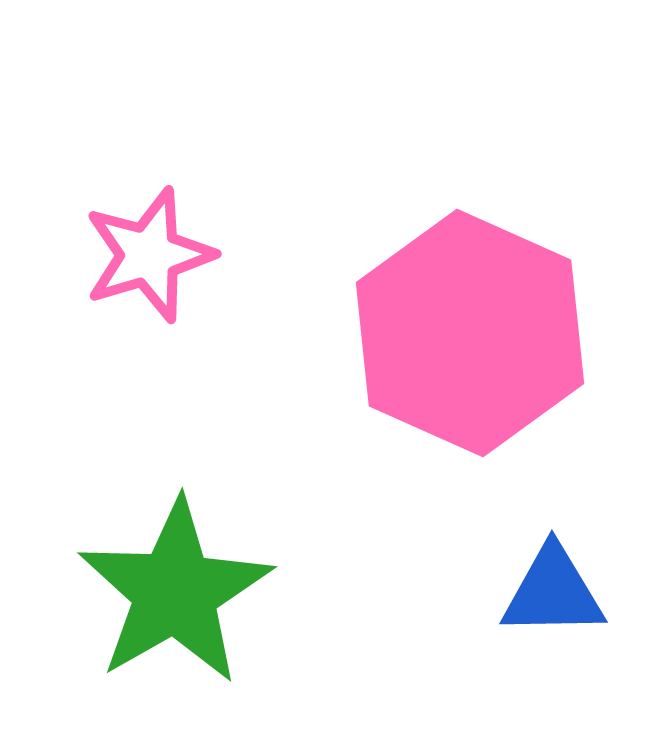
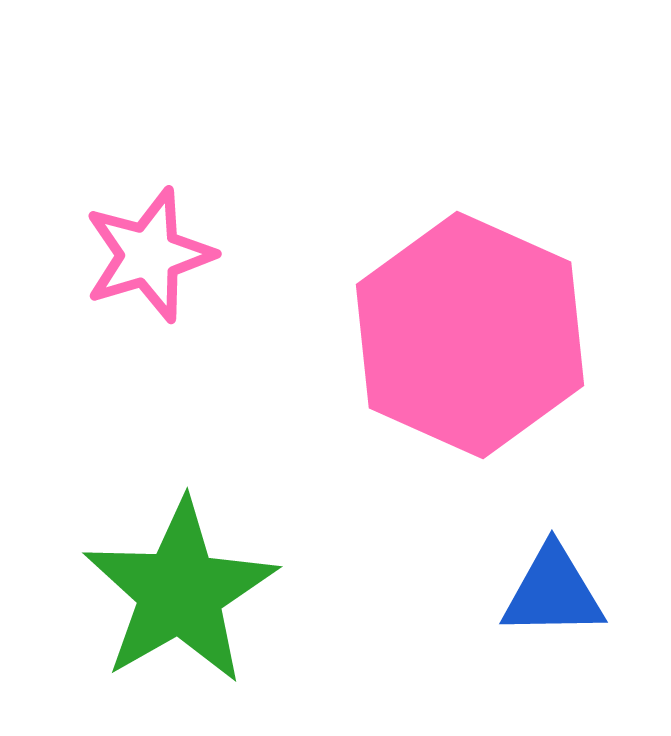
pink hexagon: moved 2 px down
green star: moved 5 px right
